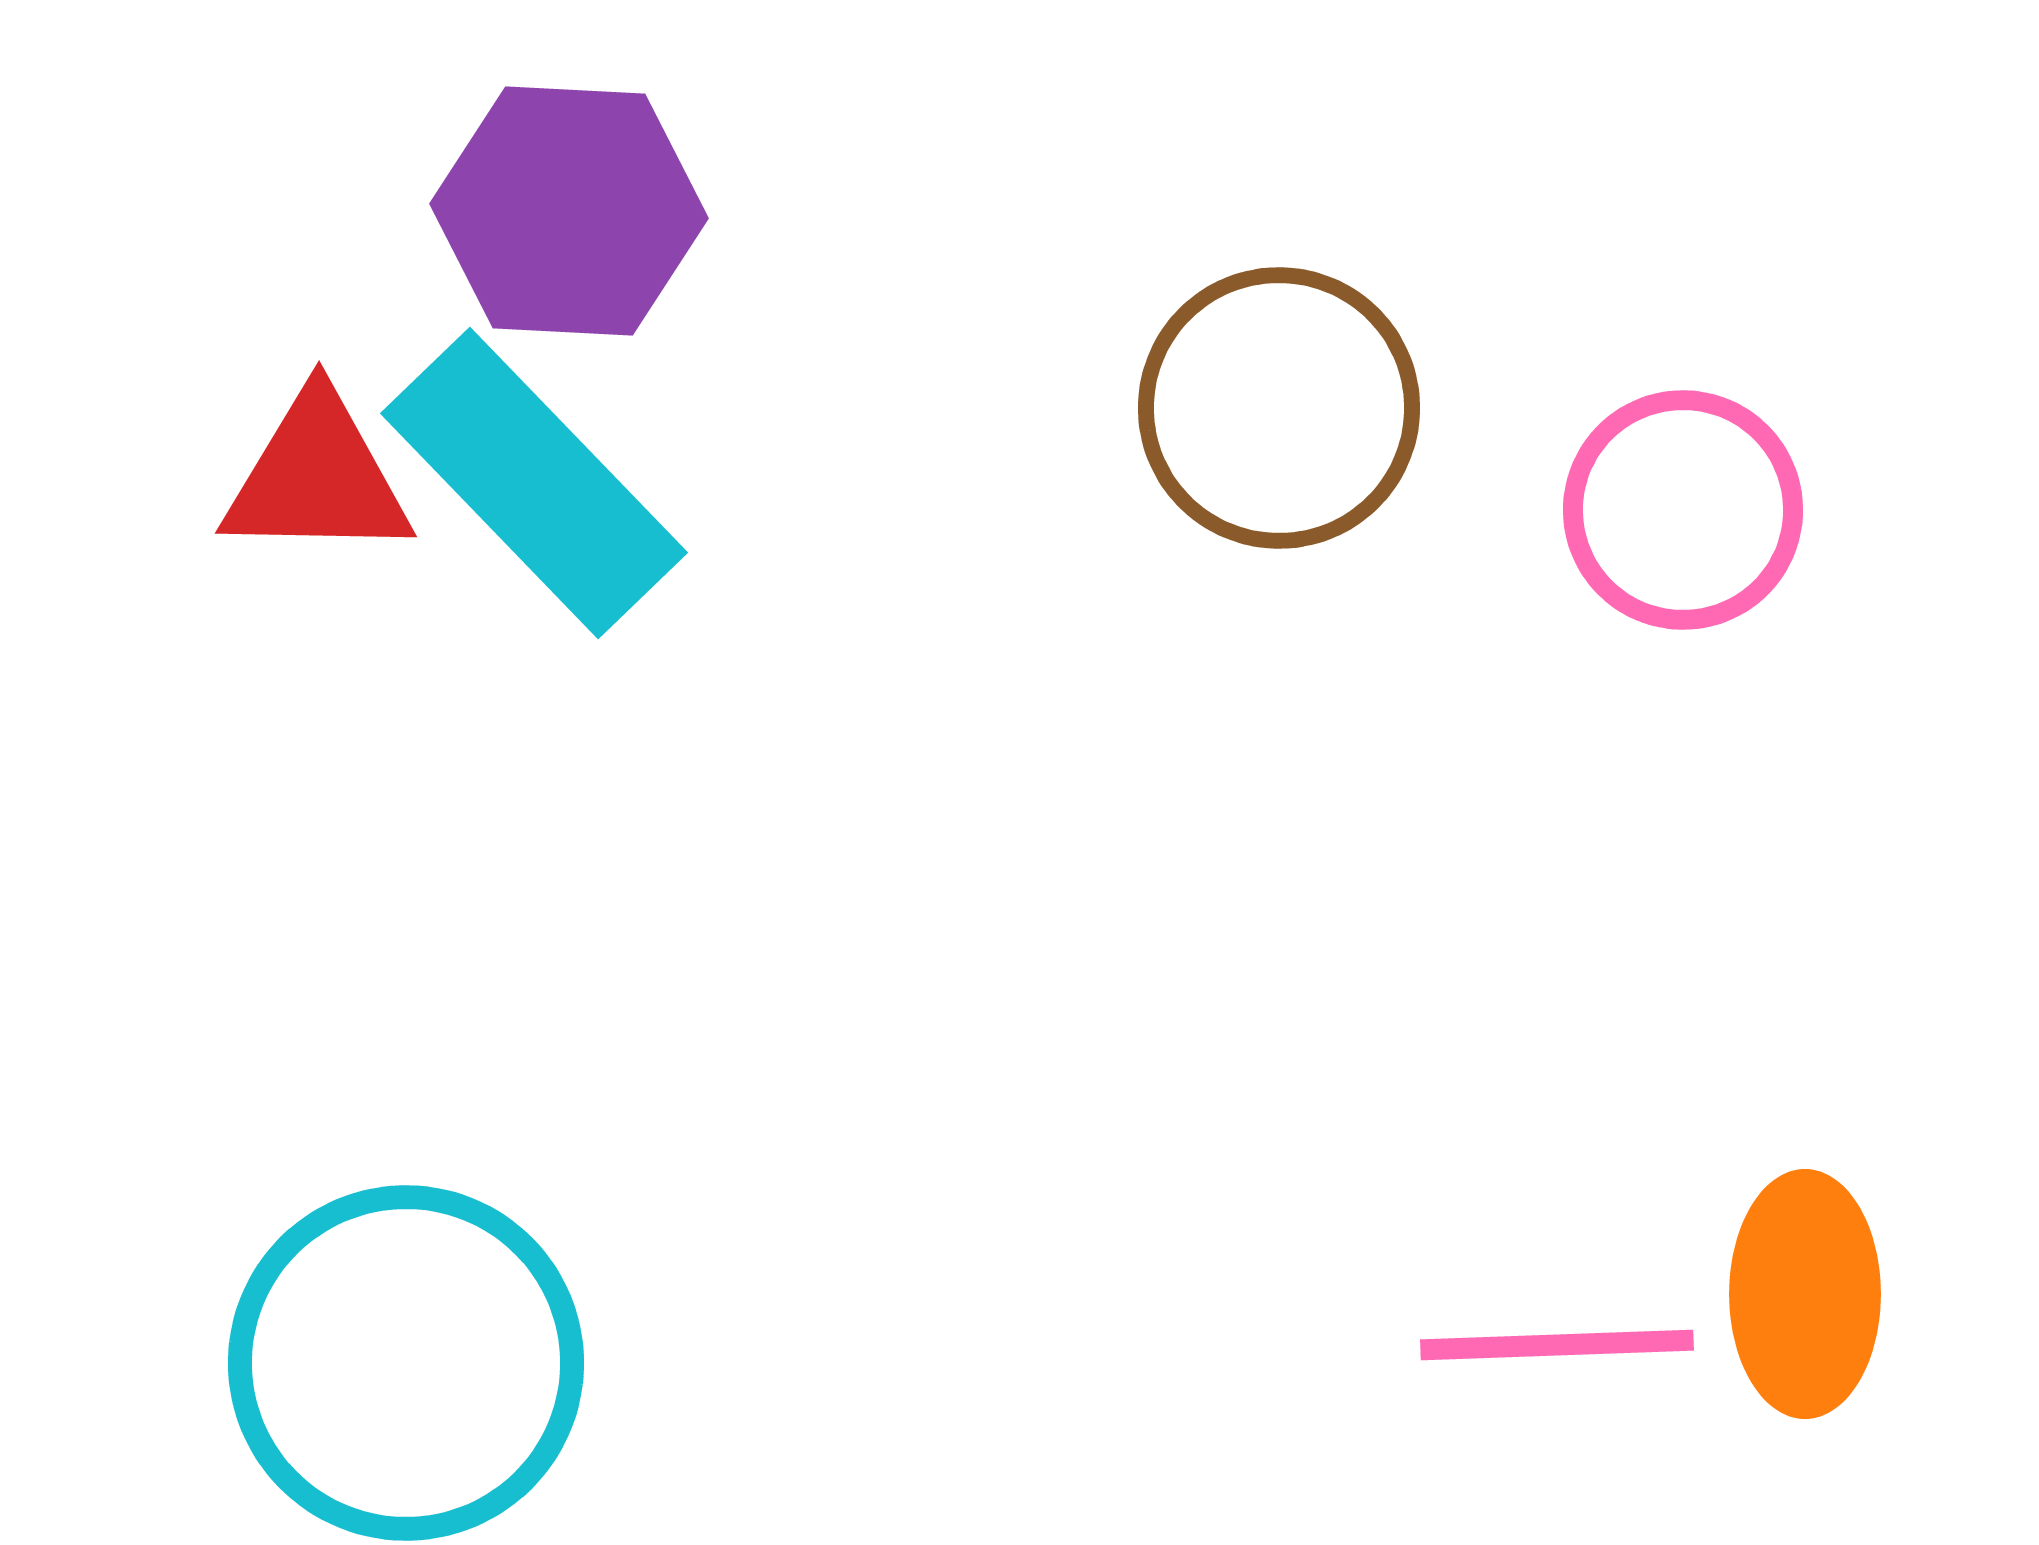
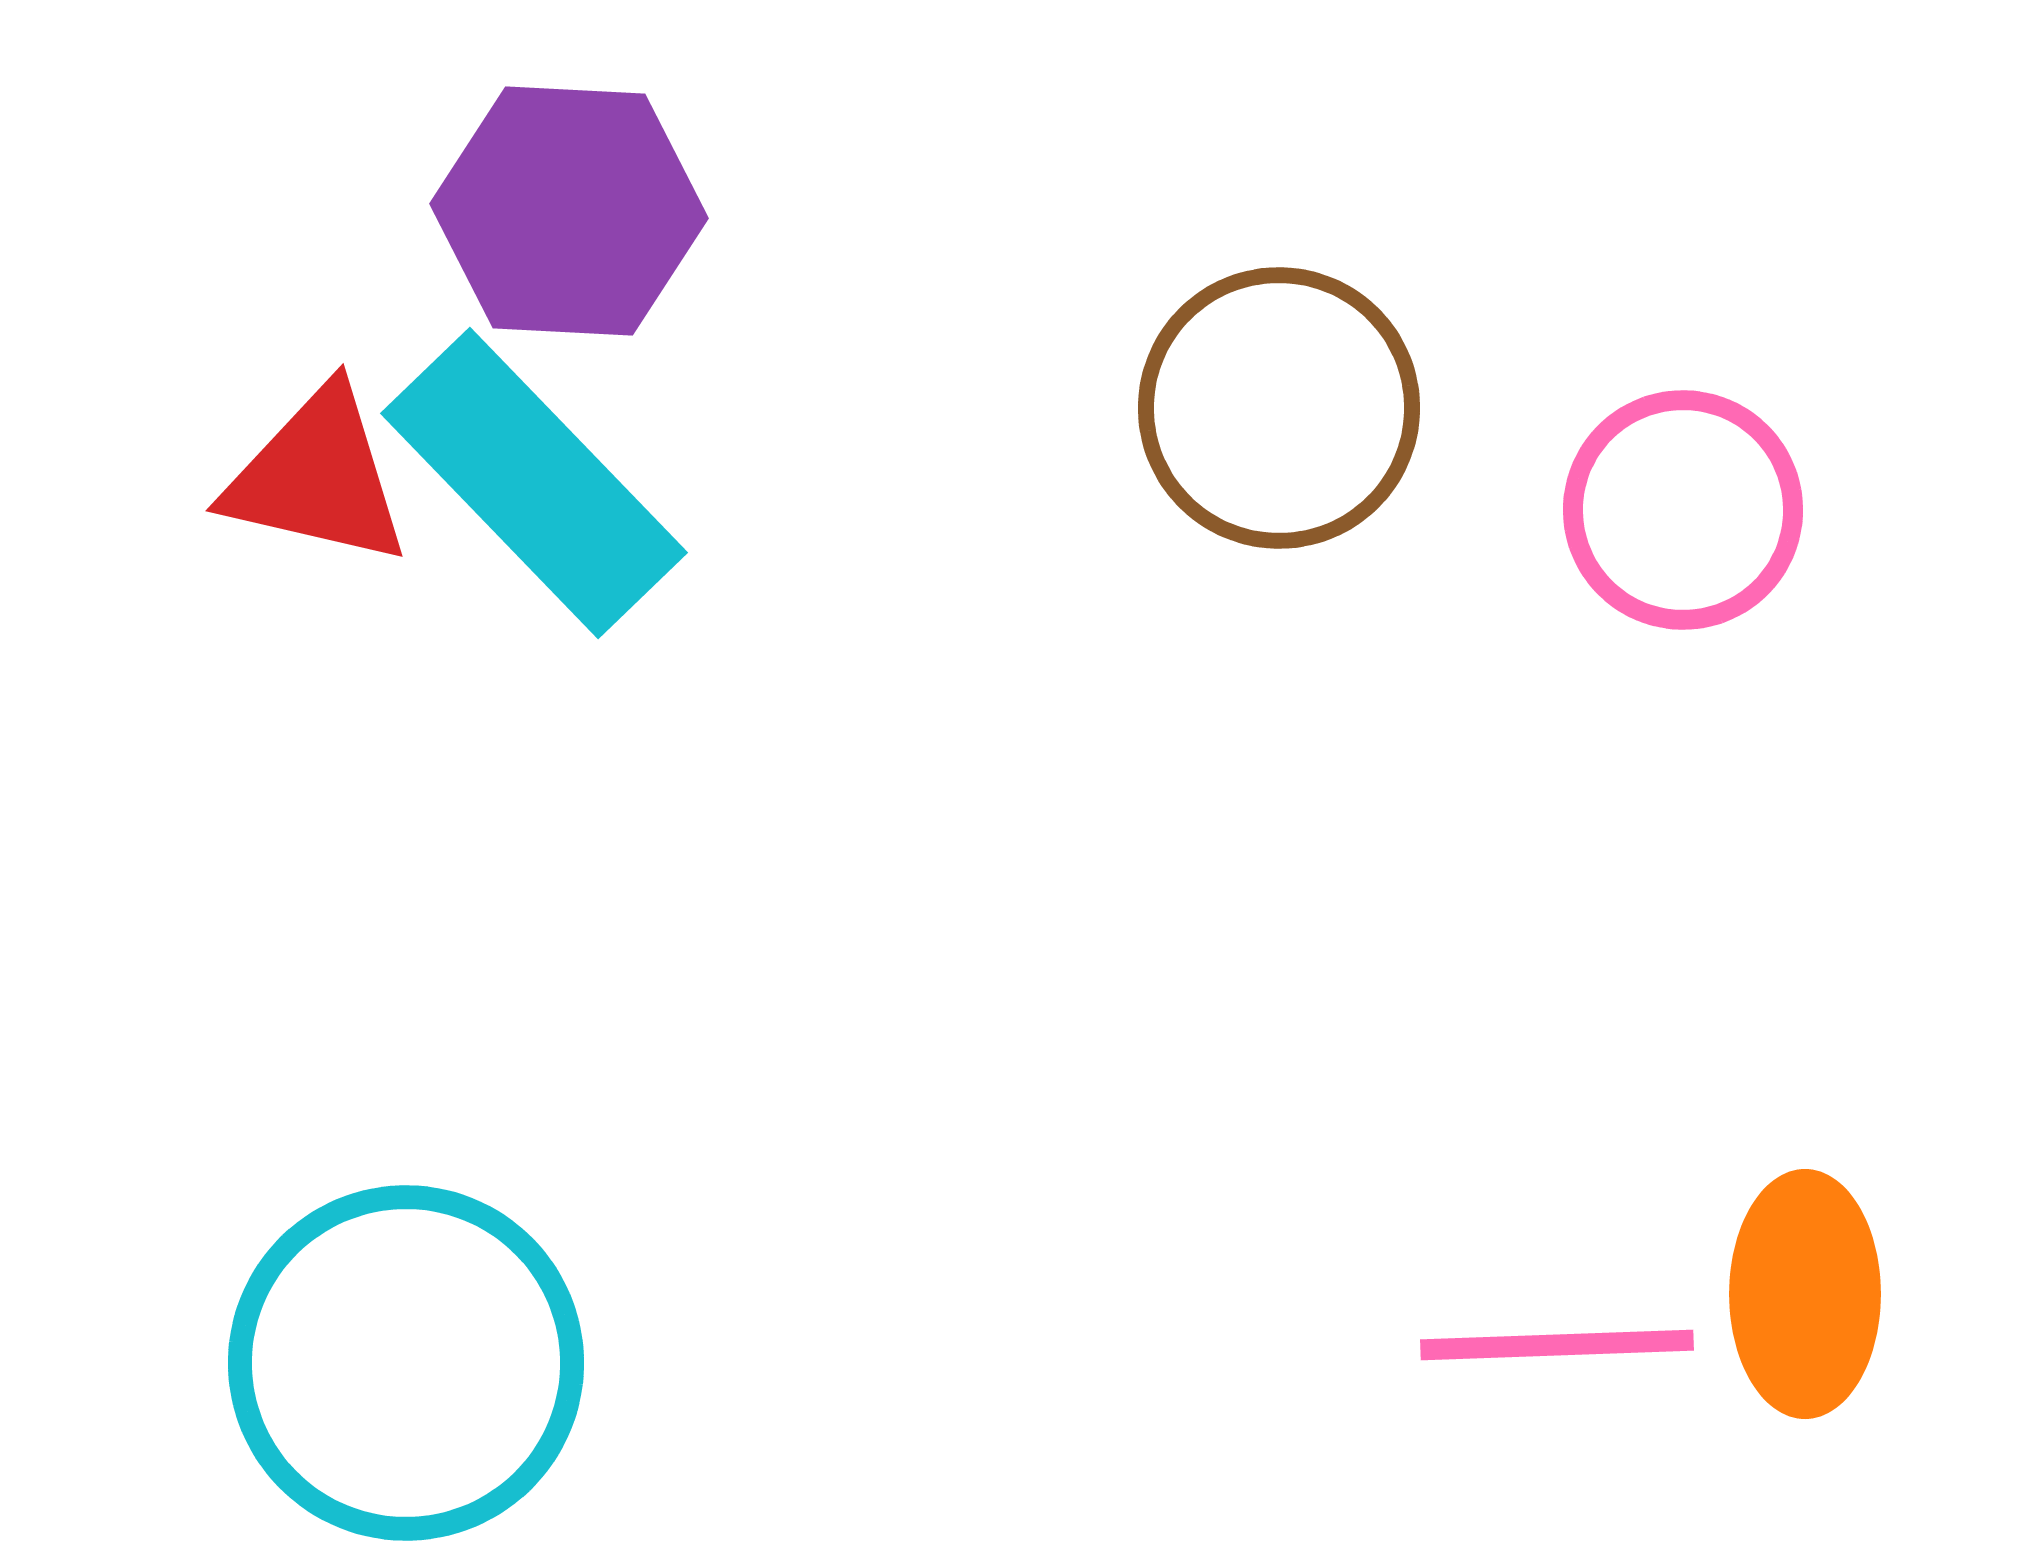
red triangle: rotated 12 degrees clockwise
